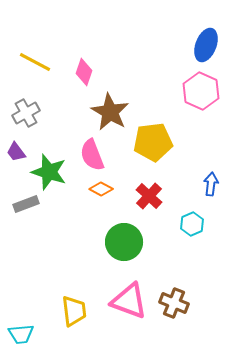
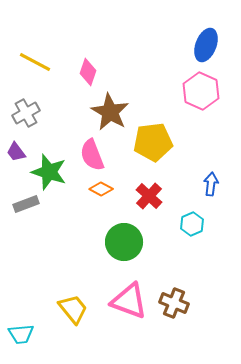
pink diamond: moved 4 px right
yellow trapezoid: moved 1 px left, 2 px up; rotated 32 degrees counterclockwise
